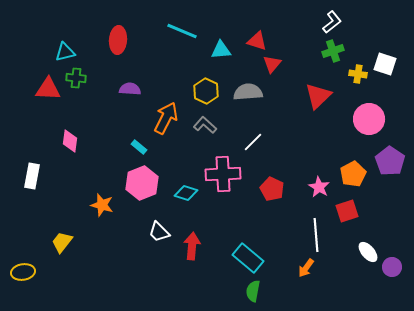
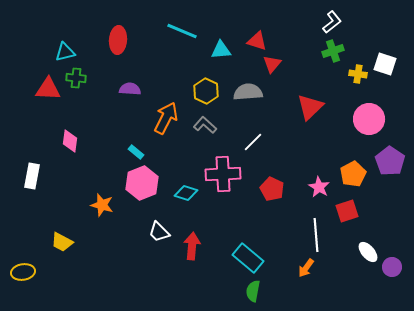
red triangle at (318, 96): moved 8 px left, 11 px down
cyan rectangle at (139, 147): moved 3 px left, 5 px down
yellow trapezoid at (62, 242): rotated 100 degrees counterclockwise
